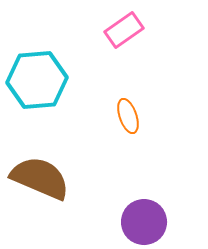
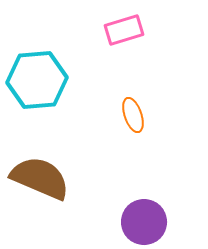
pink rectangle: rotated 18 degrees clockwise
orange ellipse: moved 5 px right, 1 px up
